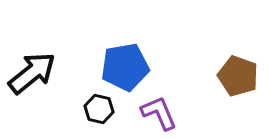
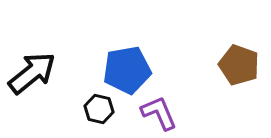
blue pentagon: moved 2 px right, 3 px down
brown pentagon: moved 1 px right, 11 px up
